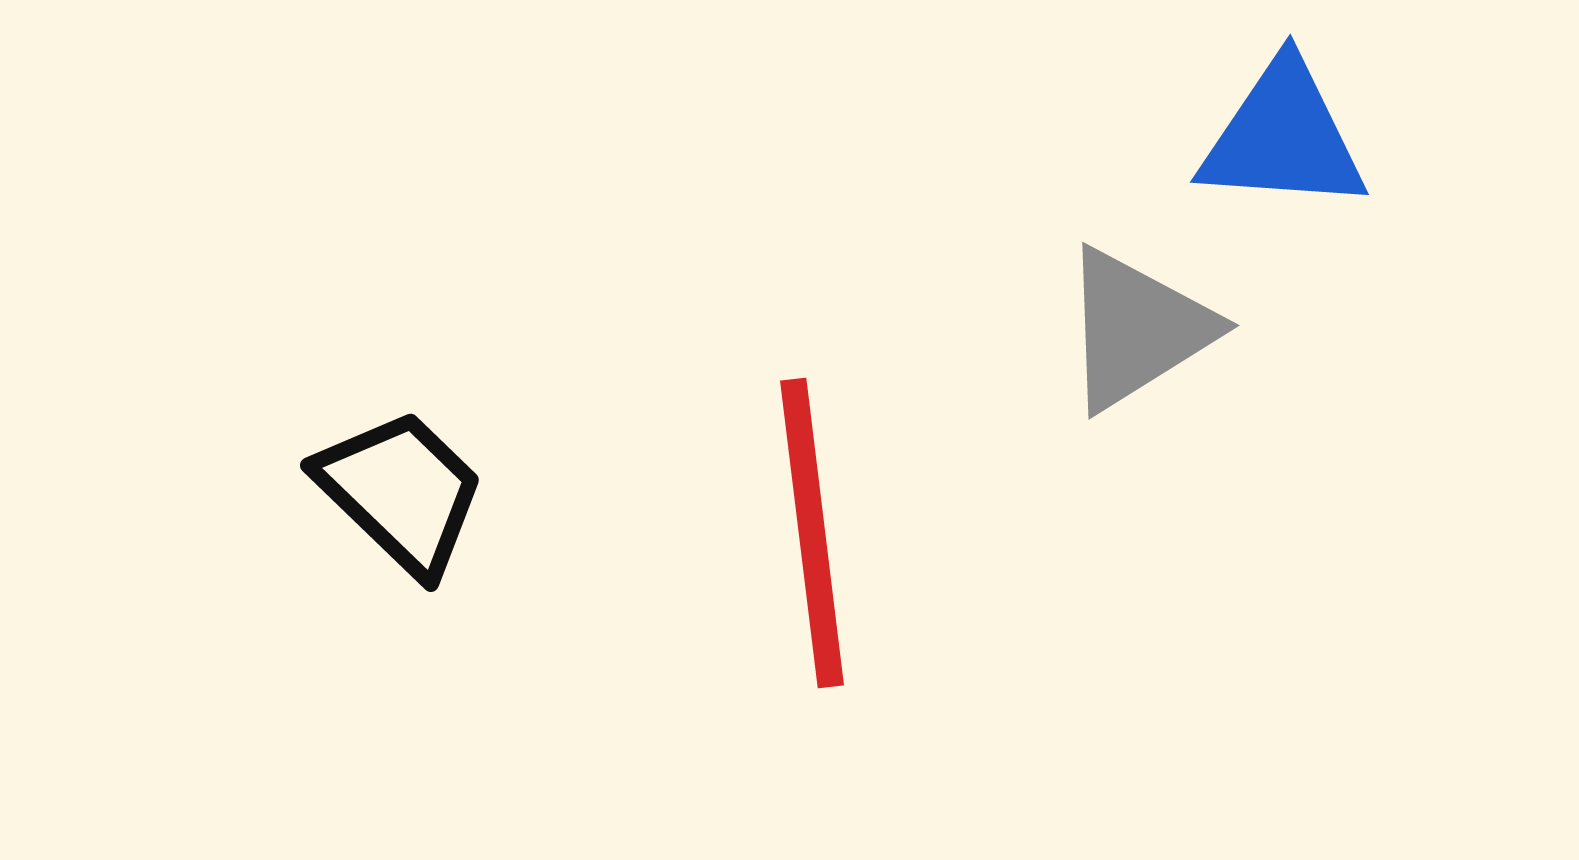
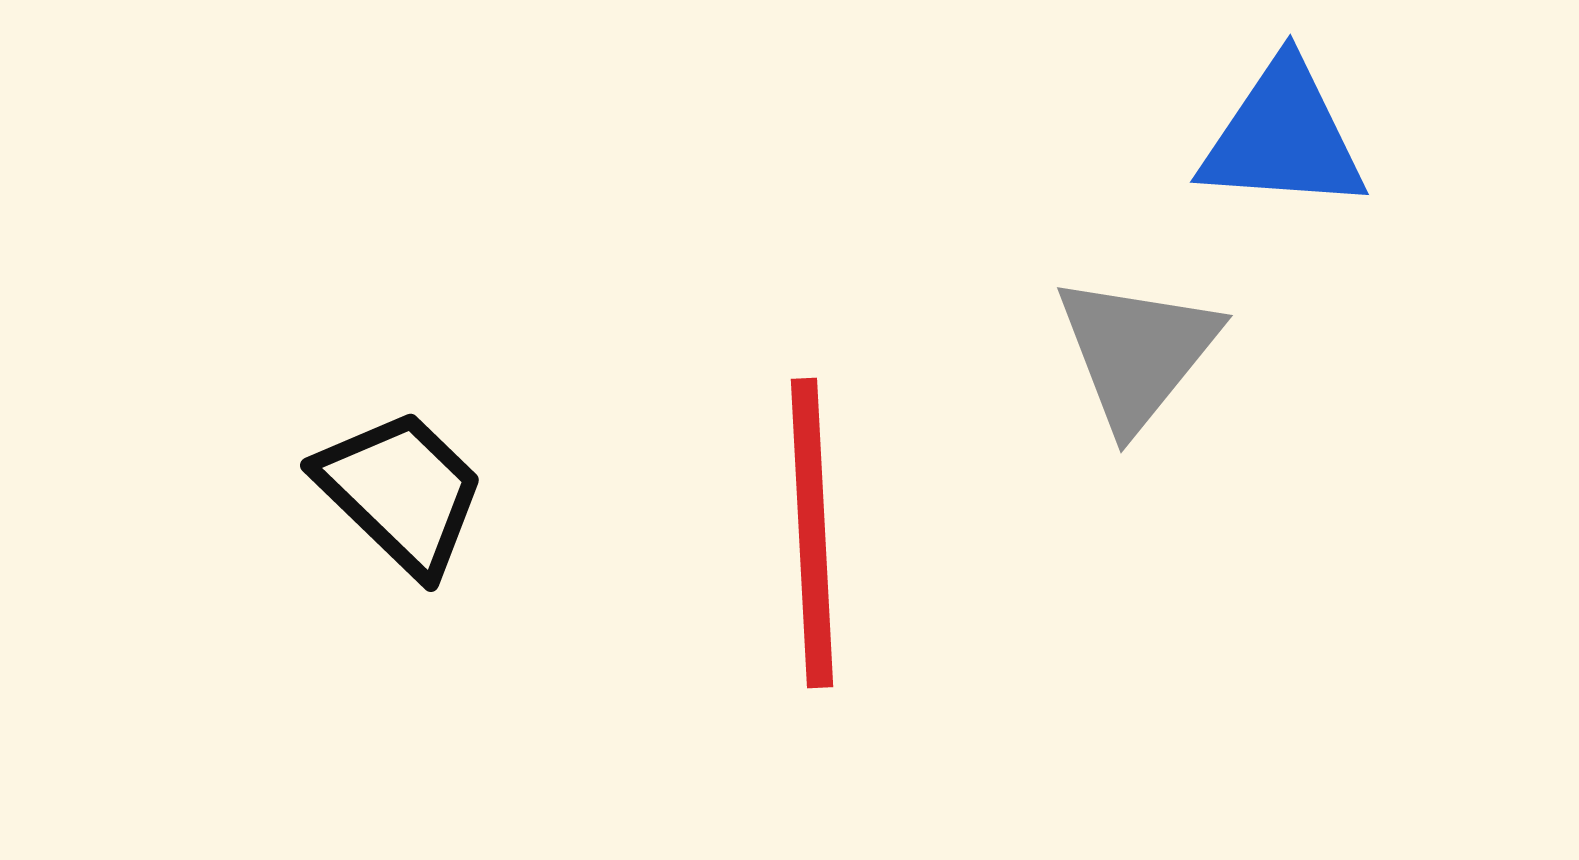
gray triangle: moved 23 px down; rotated 19 degrees counterclockwise
red line: rotated 4 degrees clockwise
